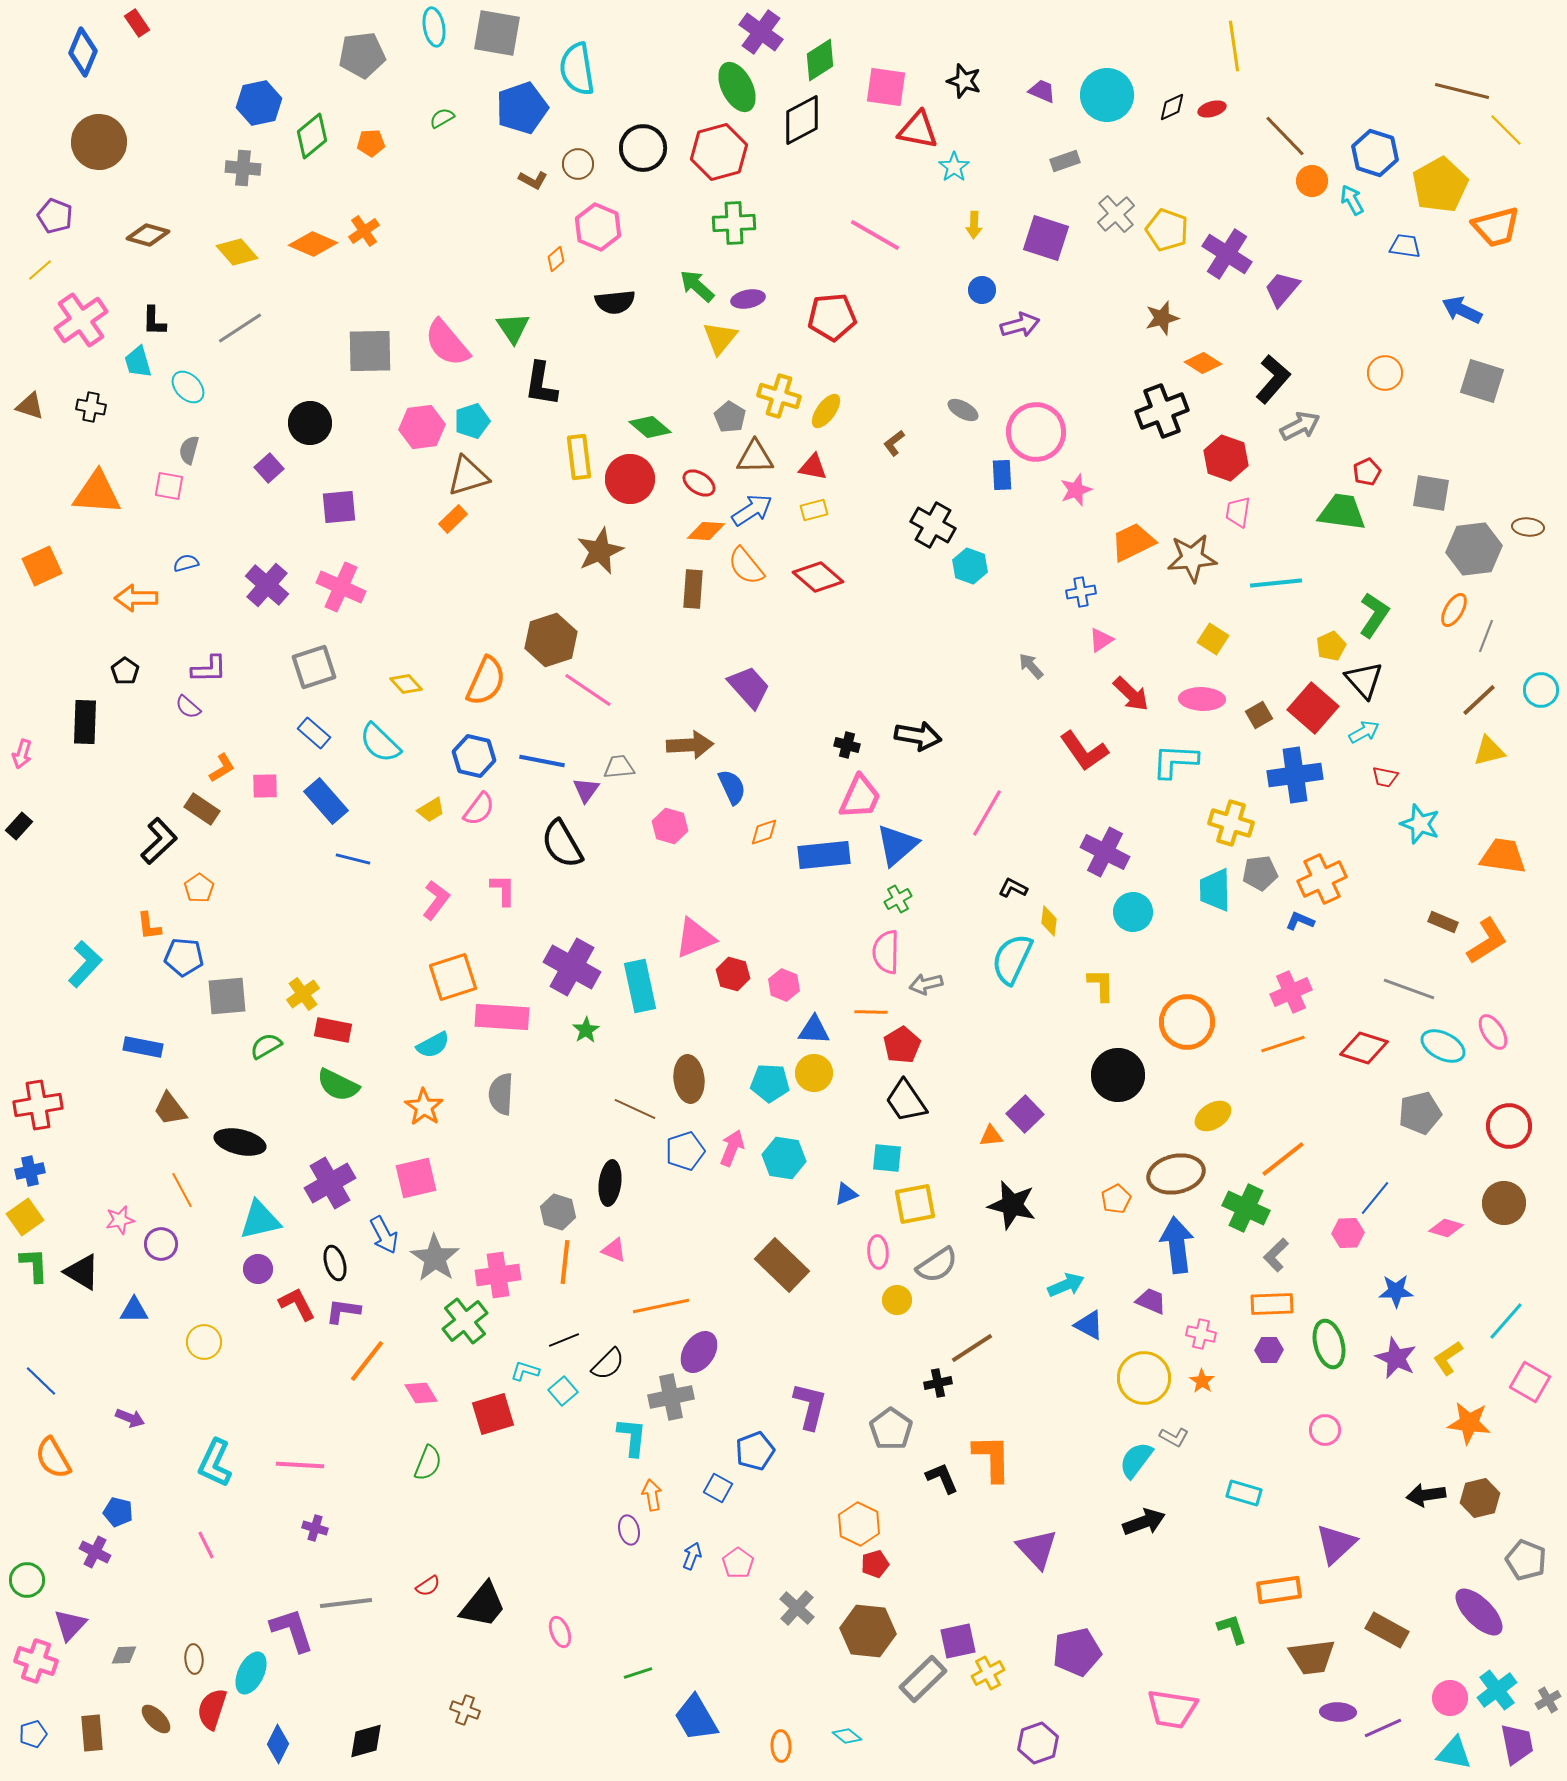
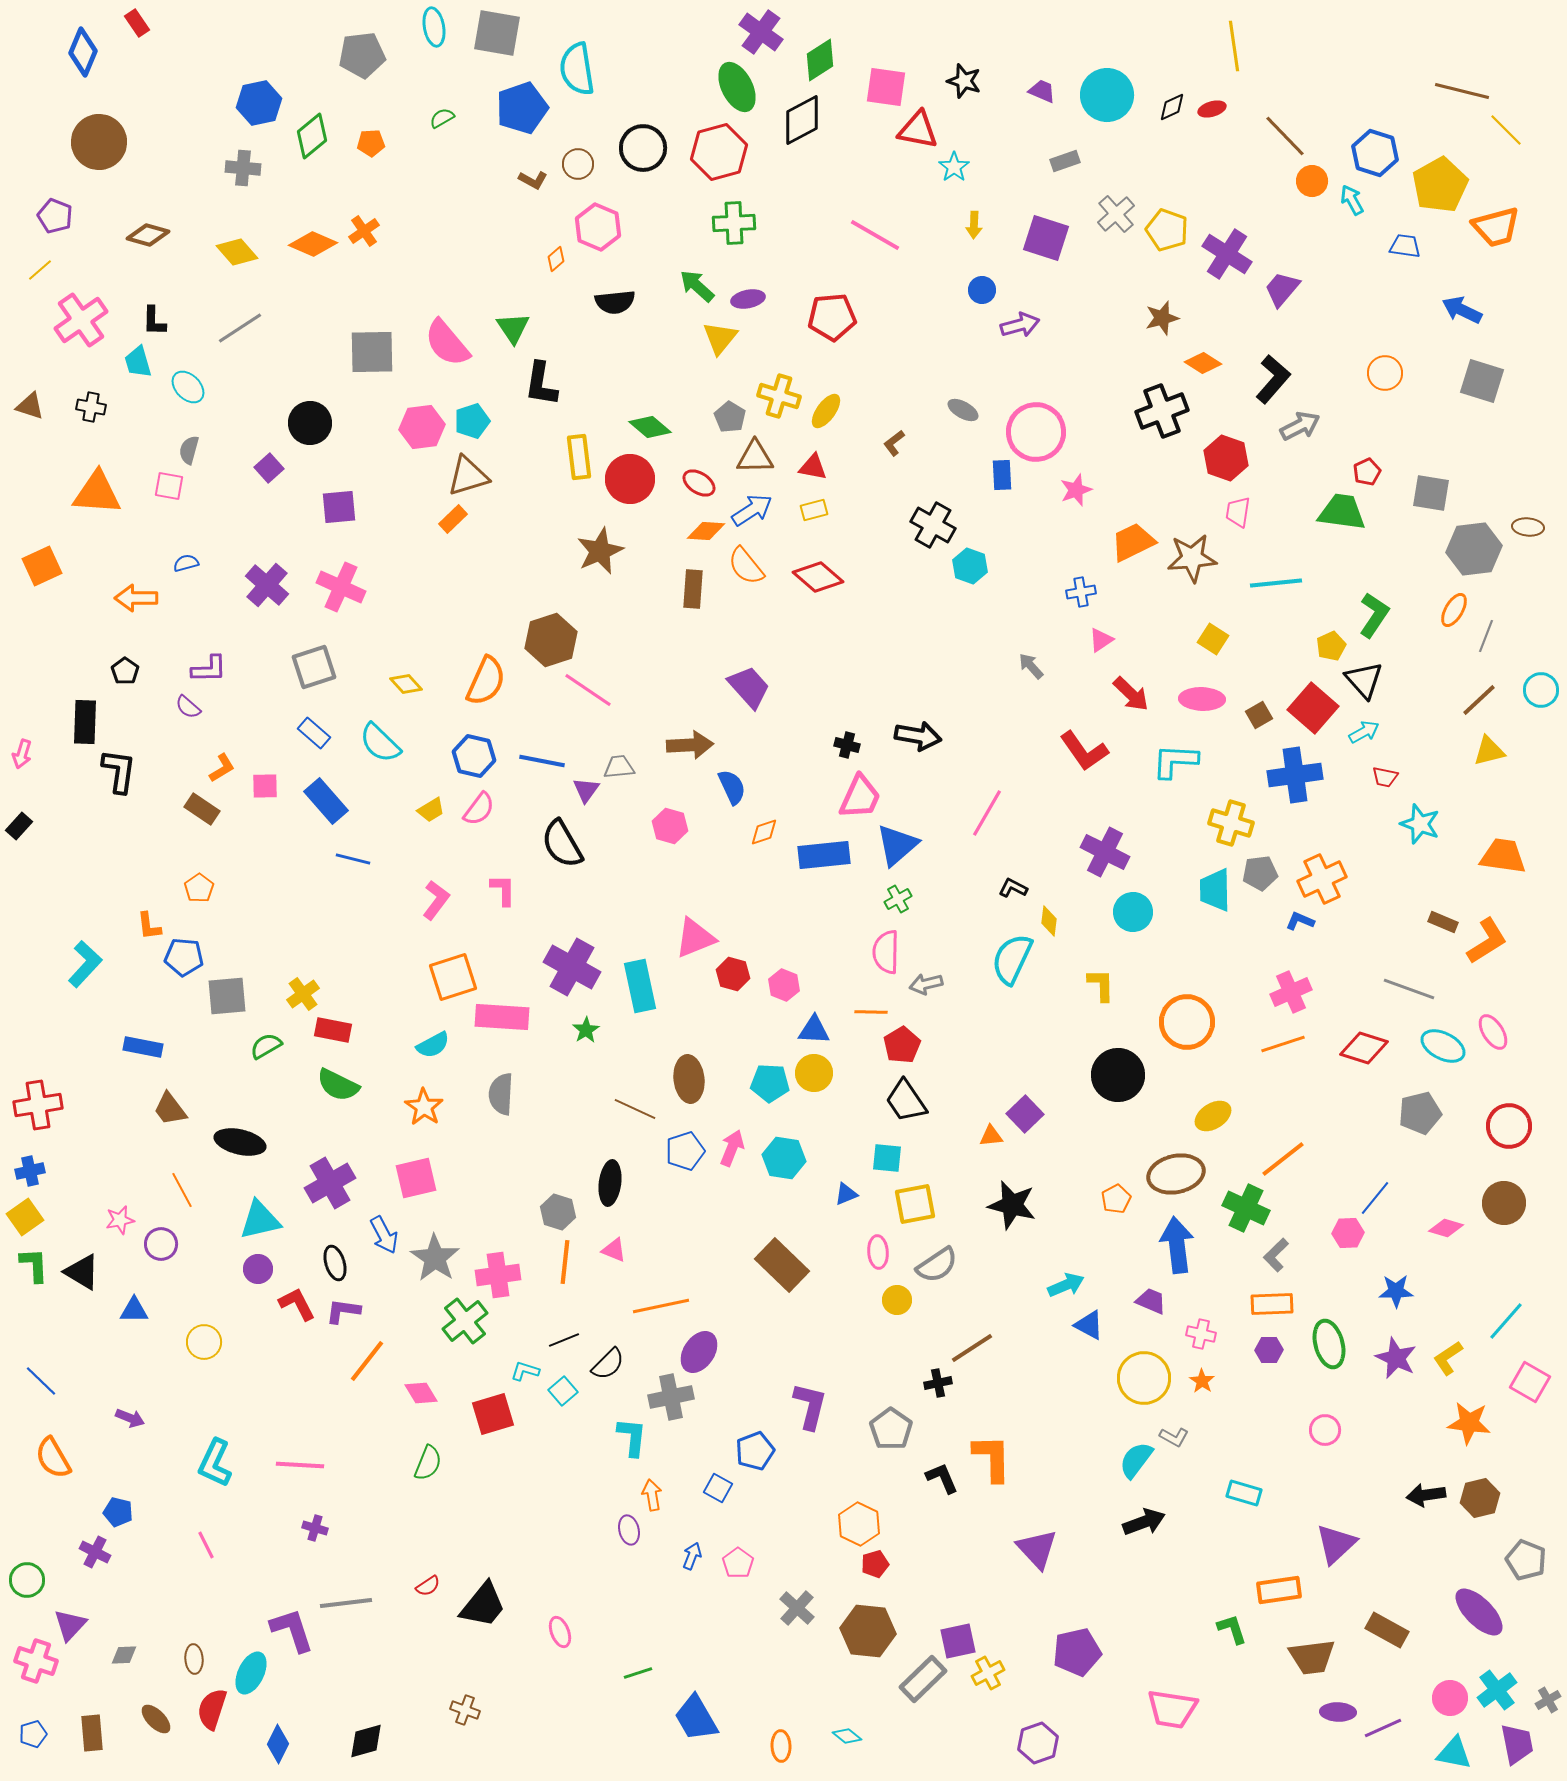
gray square at (370, 351): moved 2 px right, 1 px down
black L-shape at (159, 841): moved 40 px left, 70 px up; rotated 39 degrees counterclockwise
